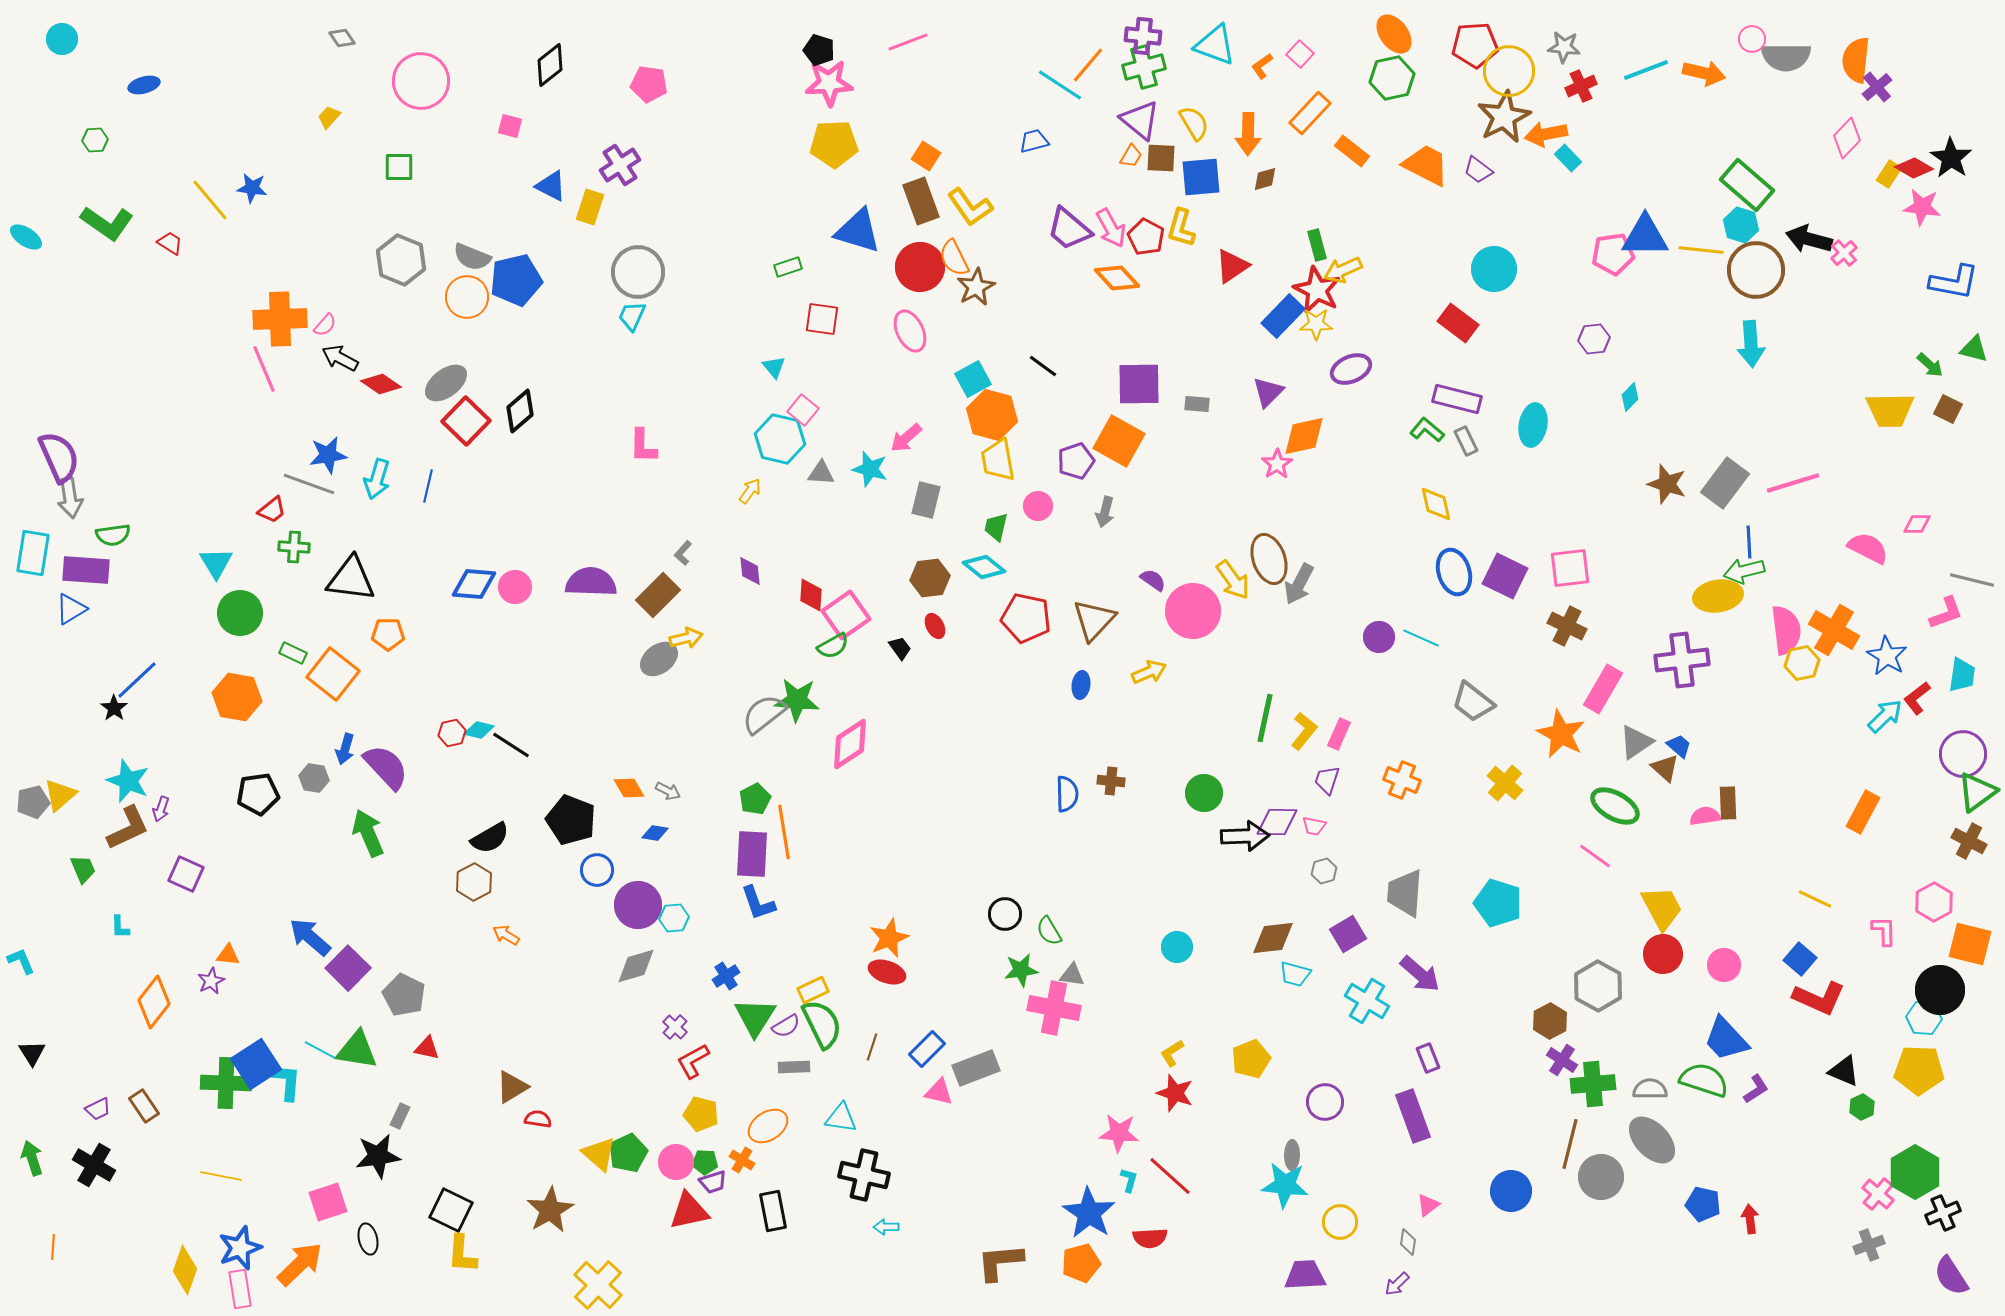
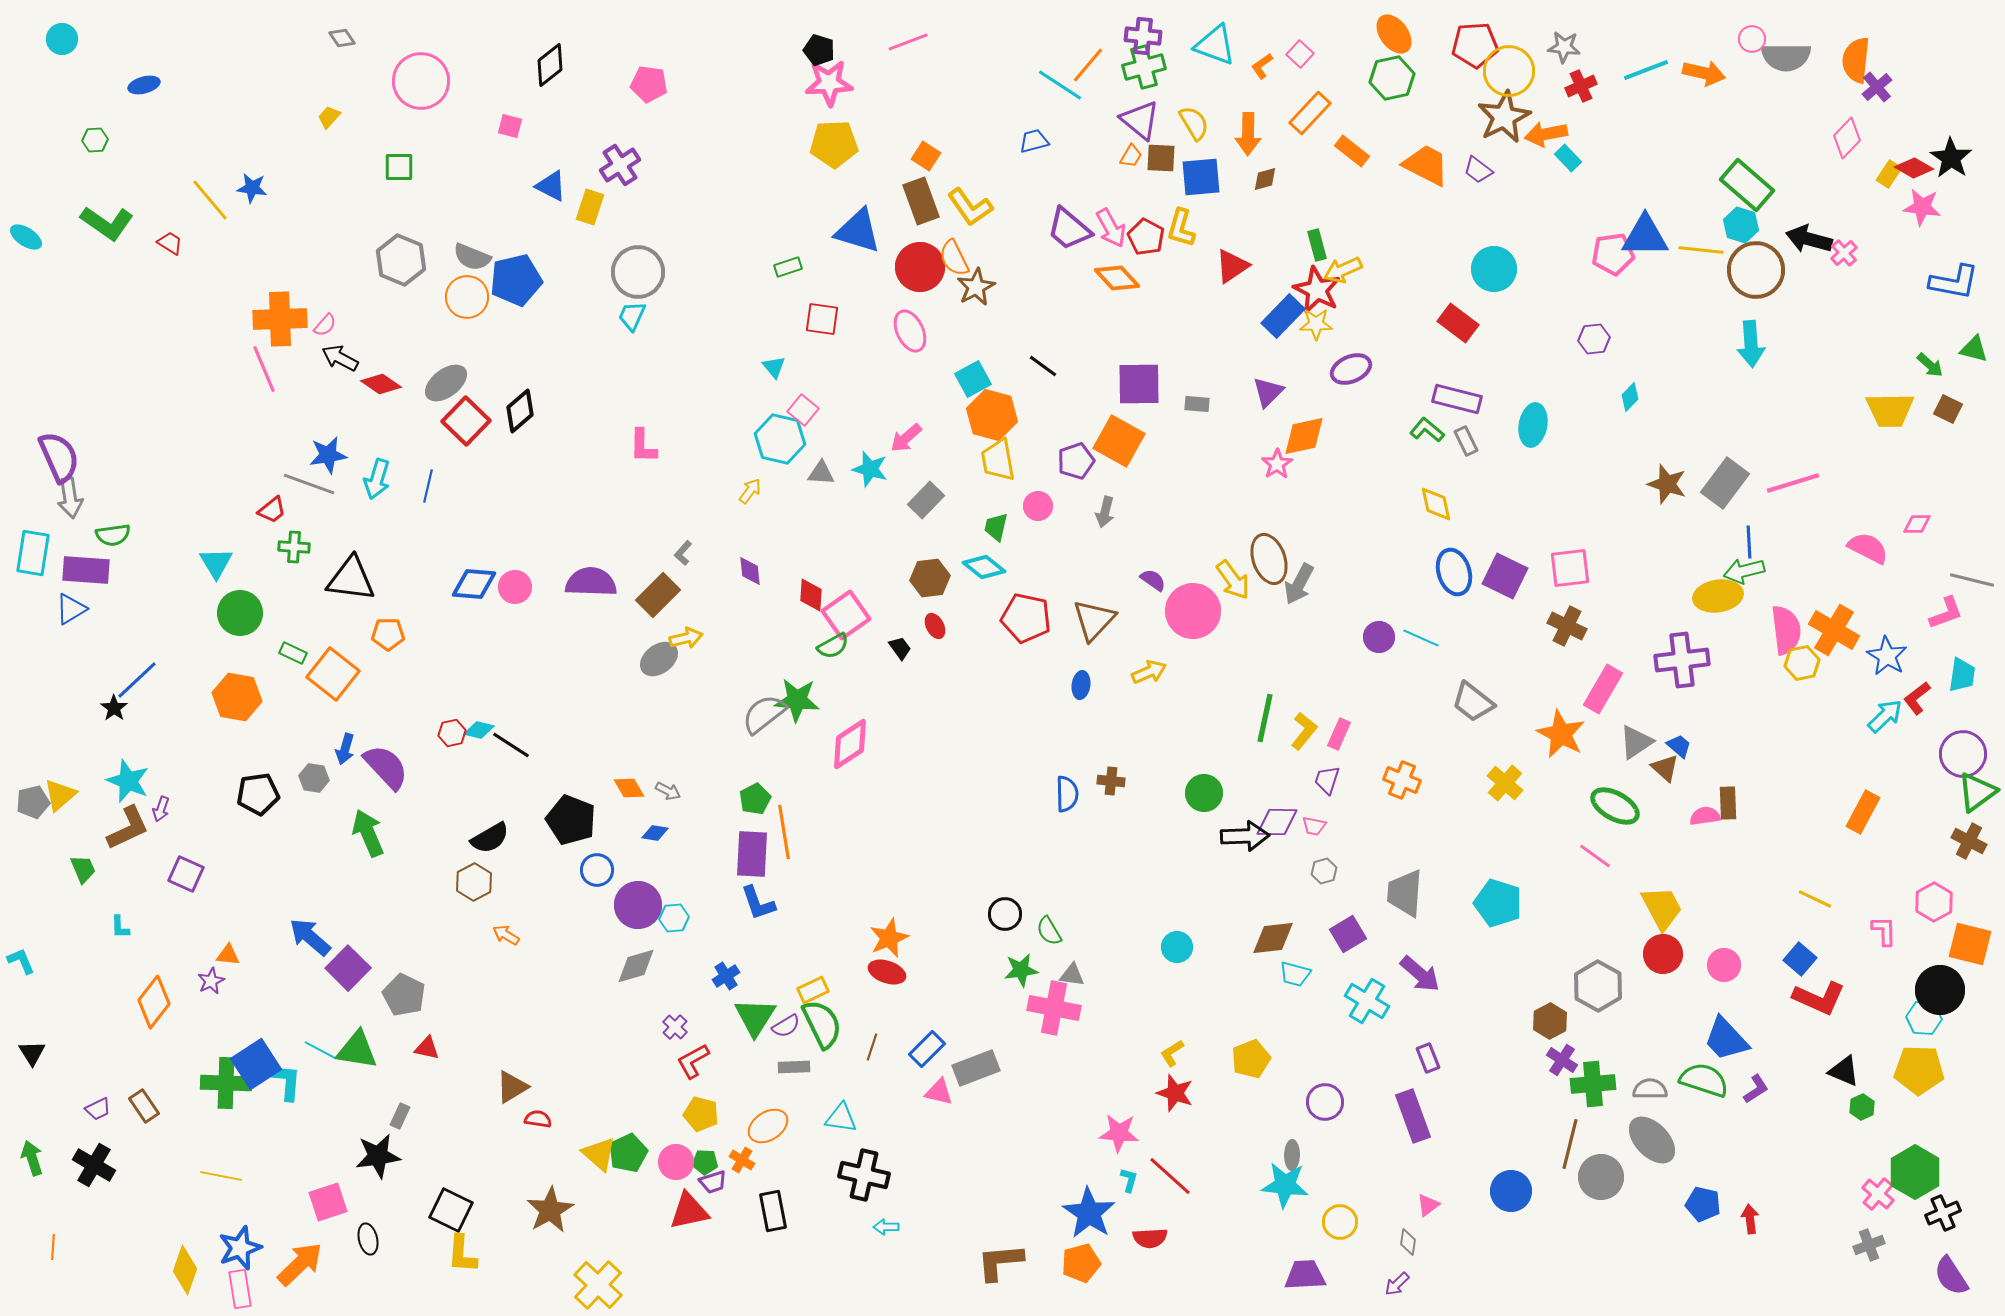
gray rectangle at (926, 500): rotated 30 degrees clockwise
